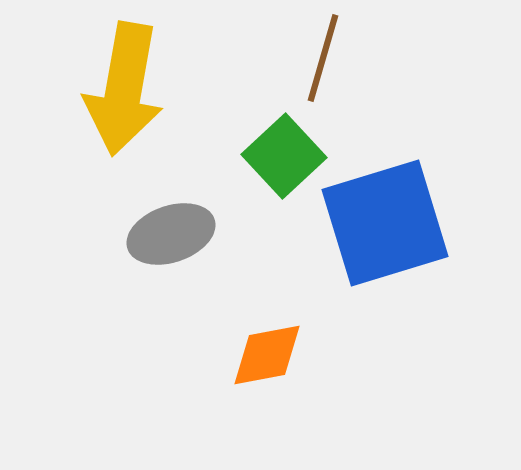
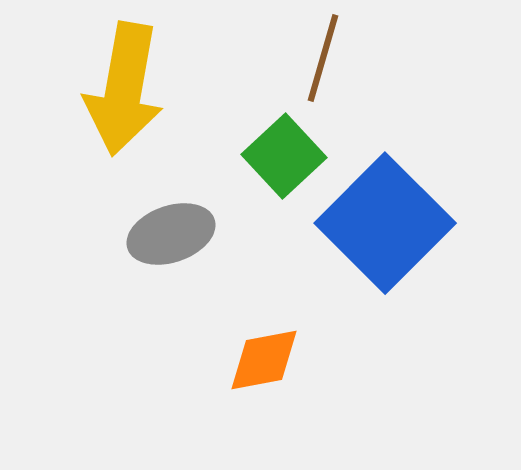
blue square: rotated 28 degrees counterclockwise
orange diamond: moved 3 px left, 5 px down
